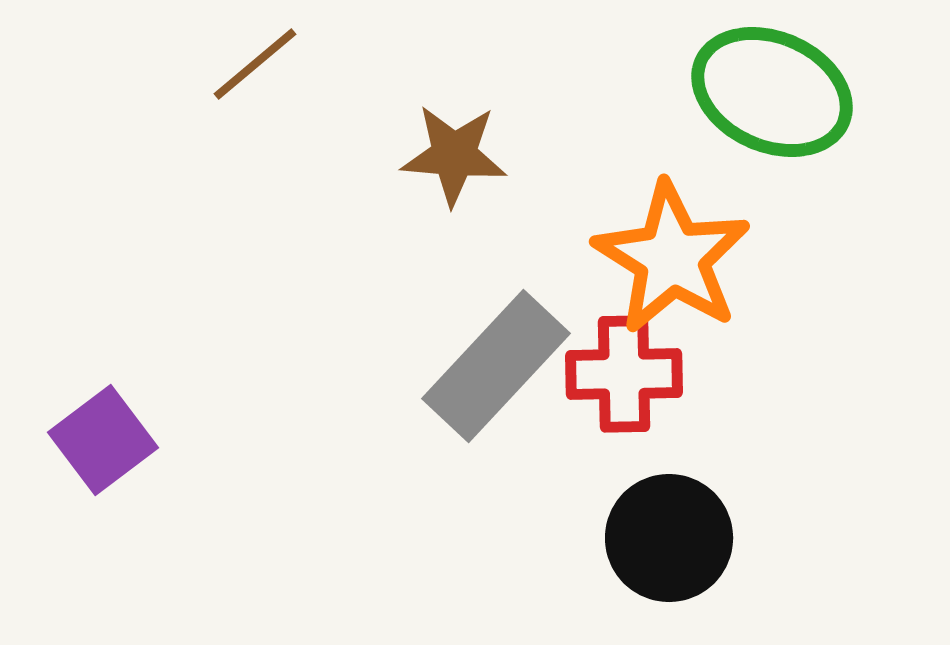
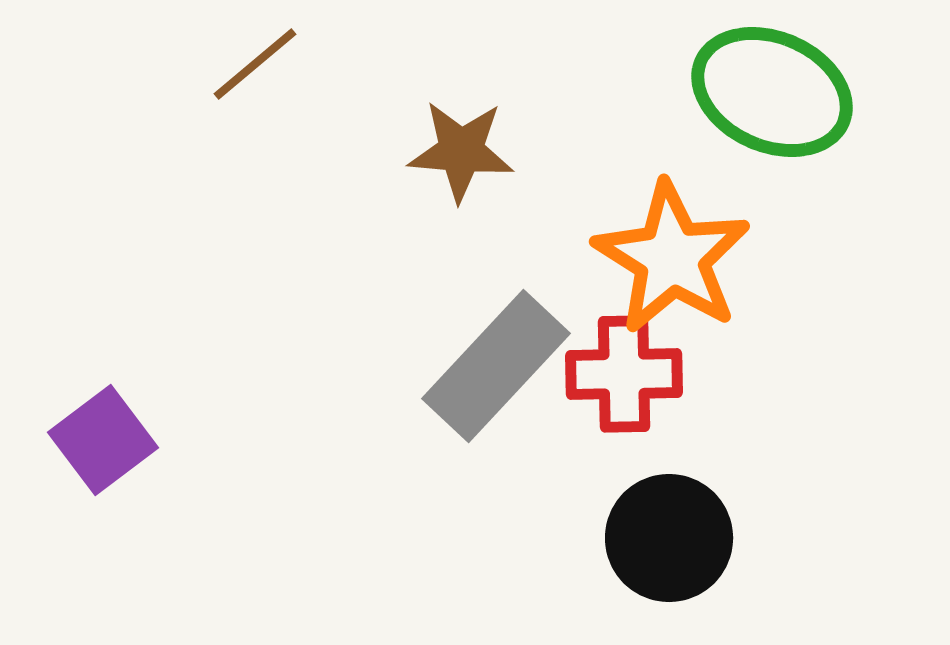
brown star: moved 7 px right, 4 px up
